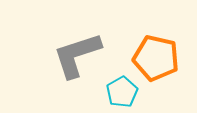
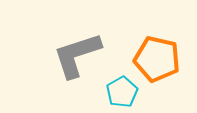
orange pentagon: moved 1 px right, 1 px down
